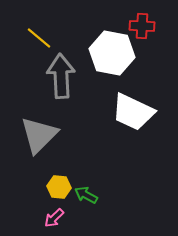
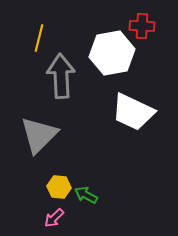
yellow line: rotated 64 degrees clockwise
white hexagon: rotated 21 degrees counterclockwise
